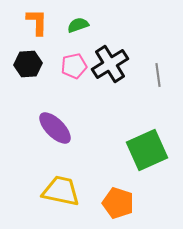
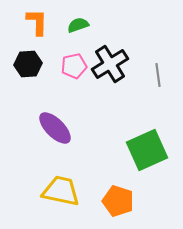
orange pentagon: moved 2 px up
